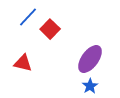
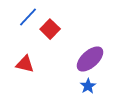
purple ellipse: rotated 12 degrees clockwise
red triangle: moved 2 px right, 1 px down
blue star: moved 2 px left
